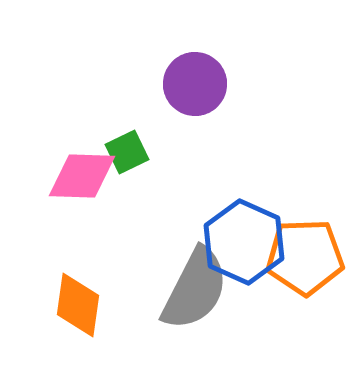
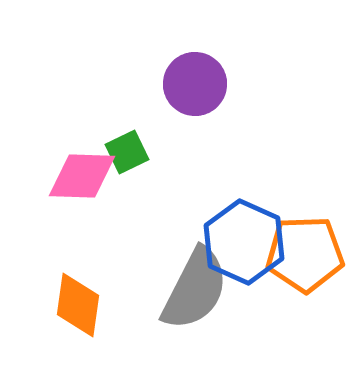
orange pentagon: moved 3 px up
